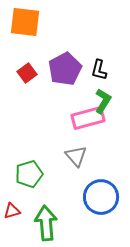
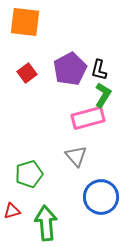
purple pentagon: moved 5 px right
green L-shape: moved 6 px up
